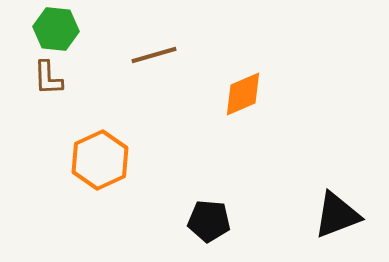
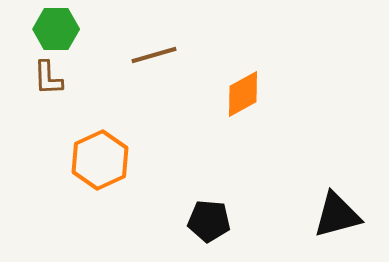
green hexagon: rotated 6 degrees counterclockwise
orange diamond: rotated 6 degrees counterclockwise
black triangle: rotated 6 degrees clockwise
